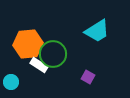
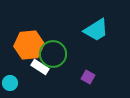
cyan trapezoid: moved 1 px left, 1 px up
orange hexagon: moved 1 px right, 1 px down
white rectangle: moved 1 px right, 2 px down
cyan circle: moved 1 px left, 1 px down
